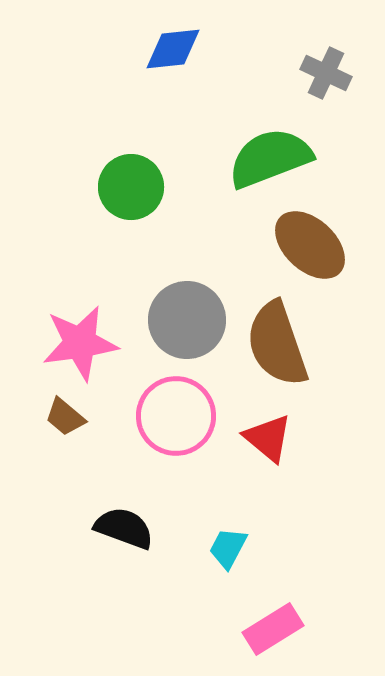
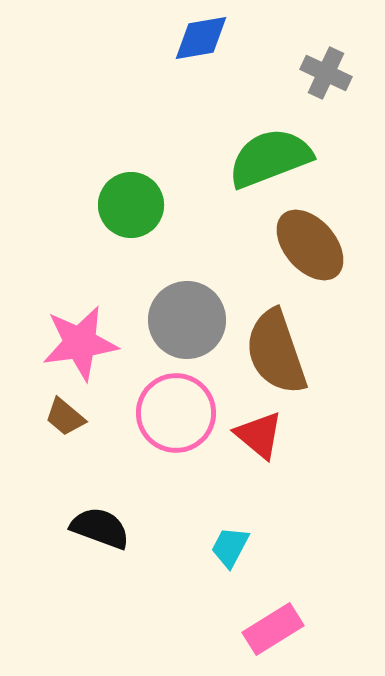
blue diamond: moved 28 px right, 11 px up; rotated 4 degrees counterclockwise
green circle: moved 18 px down
brown ellipse: rotated 6 degrees clockwise
brown semicircle: moved 1 px left, 8 px down
pink circle: moved 3 px up
red triangle: moved 9 px left, 3 px up
black semicircle: moved 24 px left
cyan trapezoid: moved 2 px right, 1 px up
